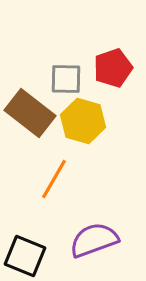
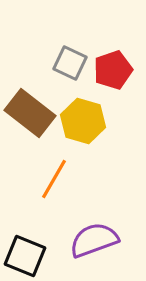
red pentagon: moved 2 px down
gray square: moved 4 px right, 16 px up; rotated 24 degrees clockwise
